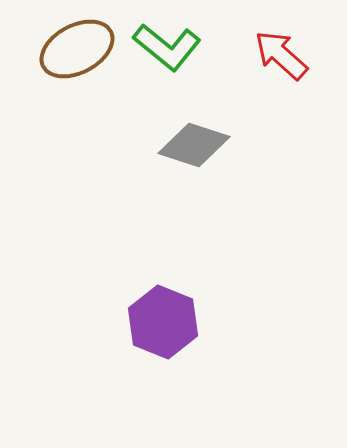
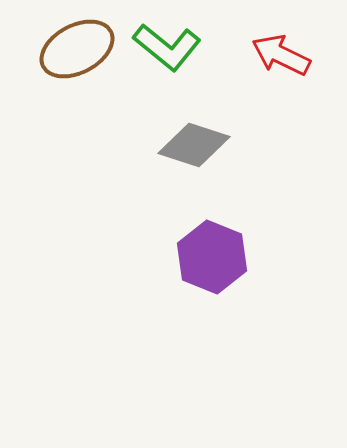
red arrow: rotated 16 degrees counterclockwise
purple hexagon: moved 49 px right, 65 px up
